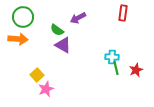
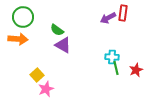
purple arrow: moved 30 px right
